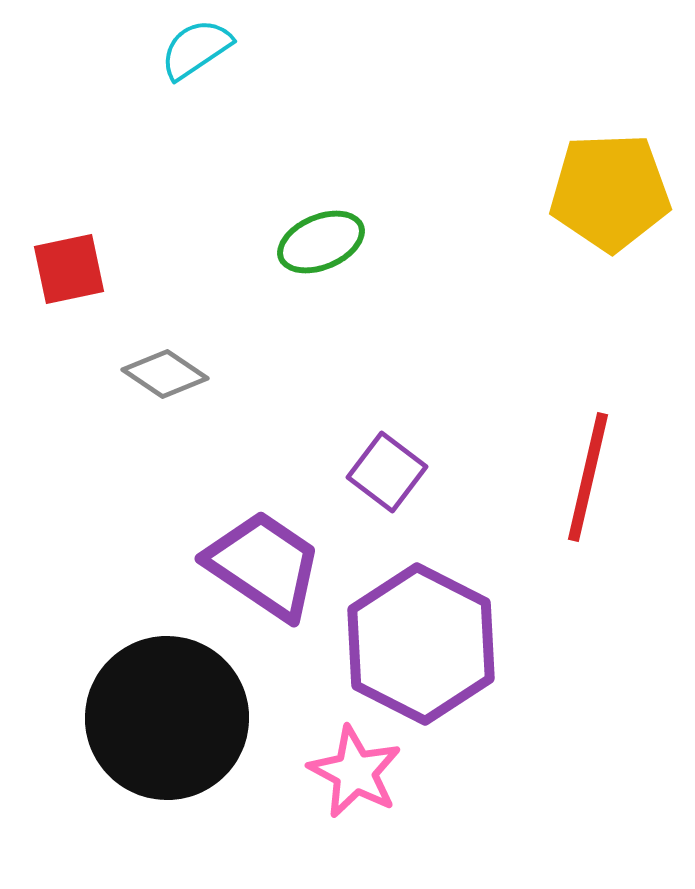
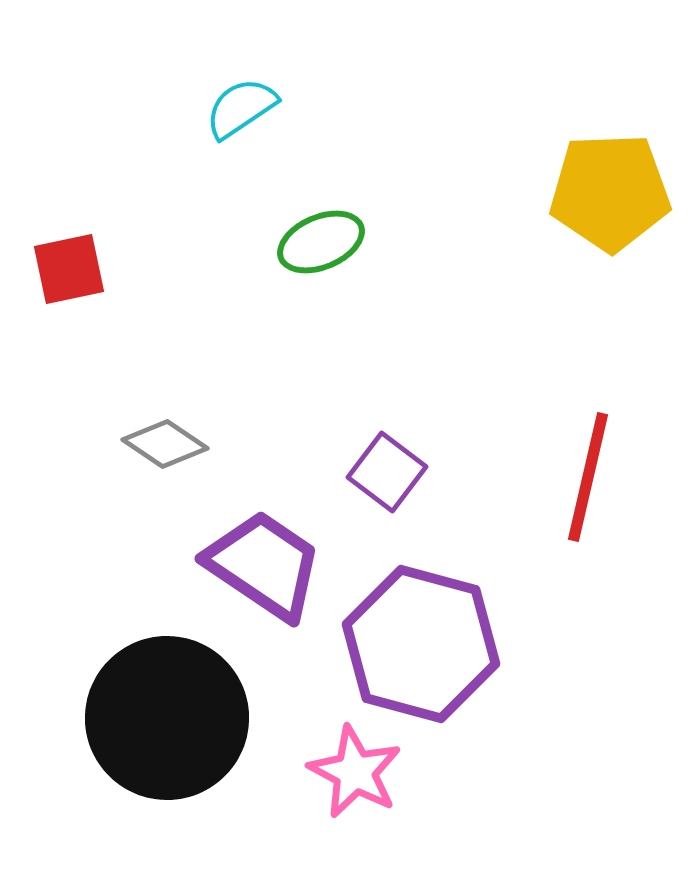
cyan semicircle: moved 45 px right, 59 px down
gray diamond: moved 70 px down
purple hexagon: rotated 12 degrees counterclockwise
